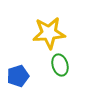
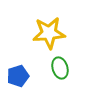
green ellipse: moved 3 px down
